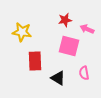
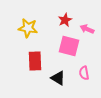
red star: rotated 16 degrees counterclockwise
yellow star: moved 6 px right, 4 px up
